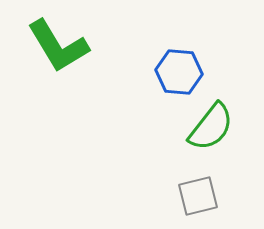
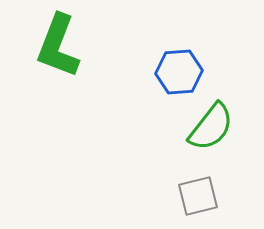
green L-shape: rotated 52 degrees clockwise
blue hexagon: rotated 9 degrees counterclockwise
